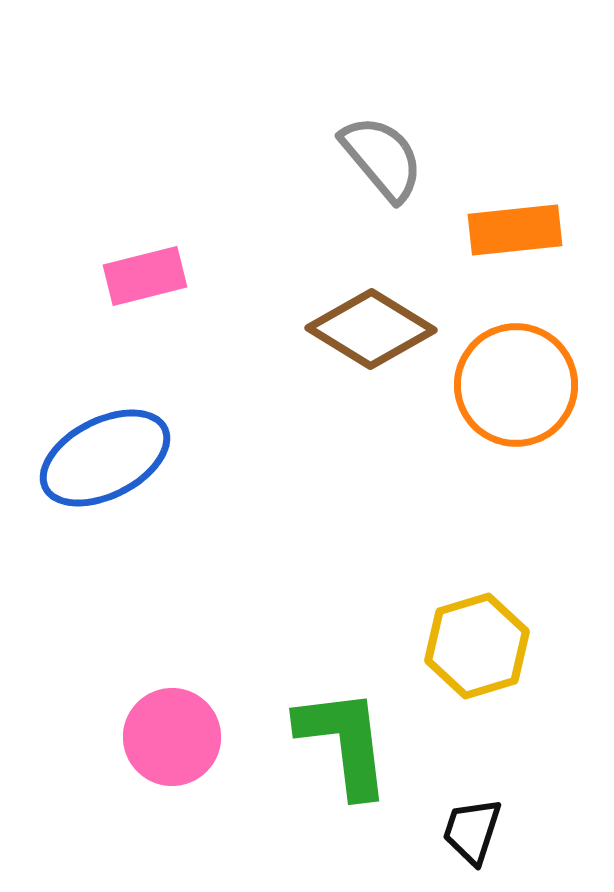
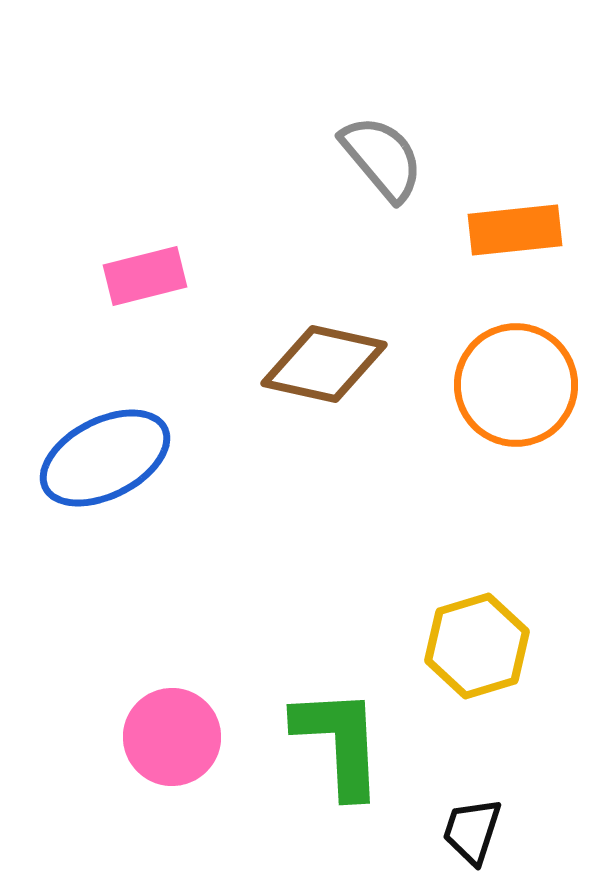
brown diamond: moved 47 px left, 35 px down; rotated 19 degrees counterclockwise
green L-shape: moved 5 px left; rotated 4 degrees clockwise
